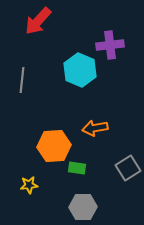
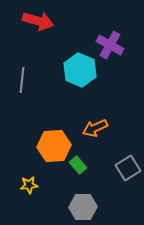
red arrow: rotated 116 degrees counterclockwise
purple cross: rotated 36 degrees clockwise
orange arrow: rotated 15 degrees counterclockwise
green rectangle: moved 1 px right, 3 px up; rotated 42 degrees clockwise
